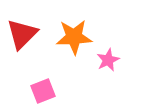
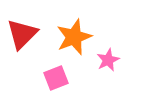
orange star: rotated 18 degrees counterclockwise
pink square: moved 13 px right, 13 px up
